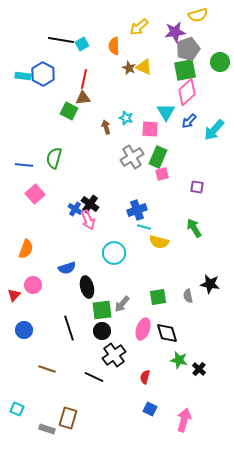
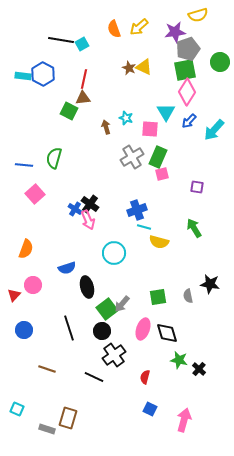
orange semicircle at (114, 46): moved 17 px up; rotated 18 degrees counterclockwise
pink diamond at (187, 92): rotated 16 degrees counterclockwise
green square at (102, 310): moved 5 px right, 1 px up; rotated 30 degrees counterclockwise
